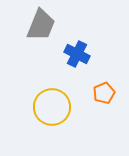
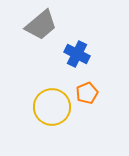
gray trapezoid: rotated 28 degrees clockwise
orange pentagon: moved 17 px left
